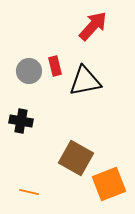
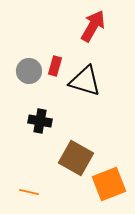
red arrow: rotated 12 degrees counterclockwise
red rectangle: rotated 30 degrees clockwise
black triangle: rotated 28 degrees clockwise
black cross: moved 19 px right
